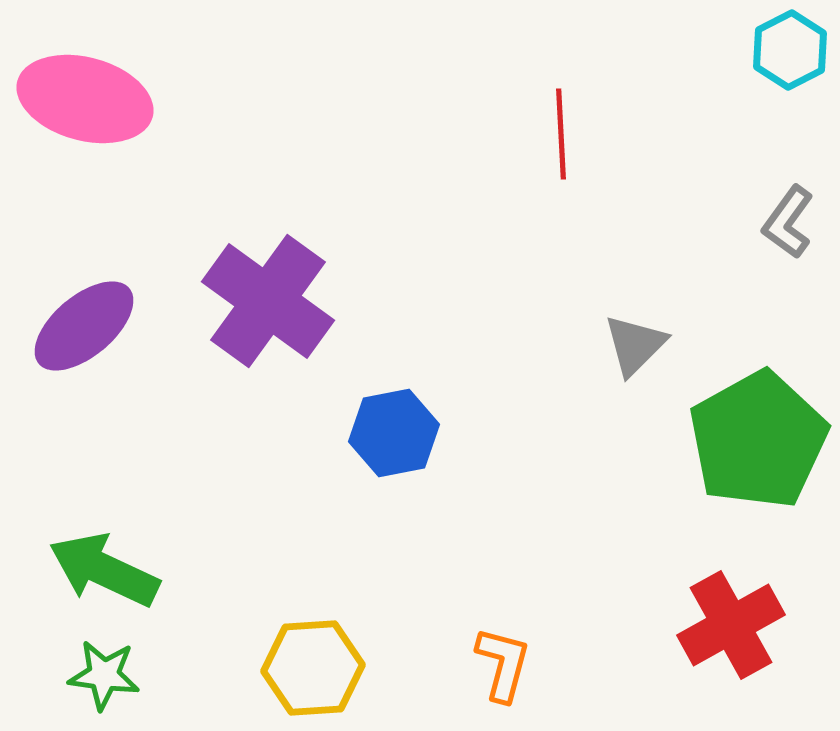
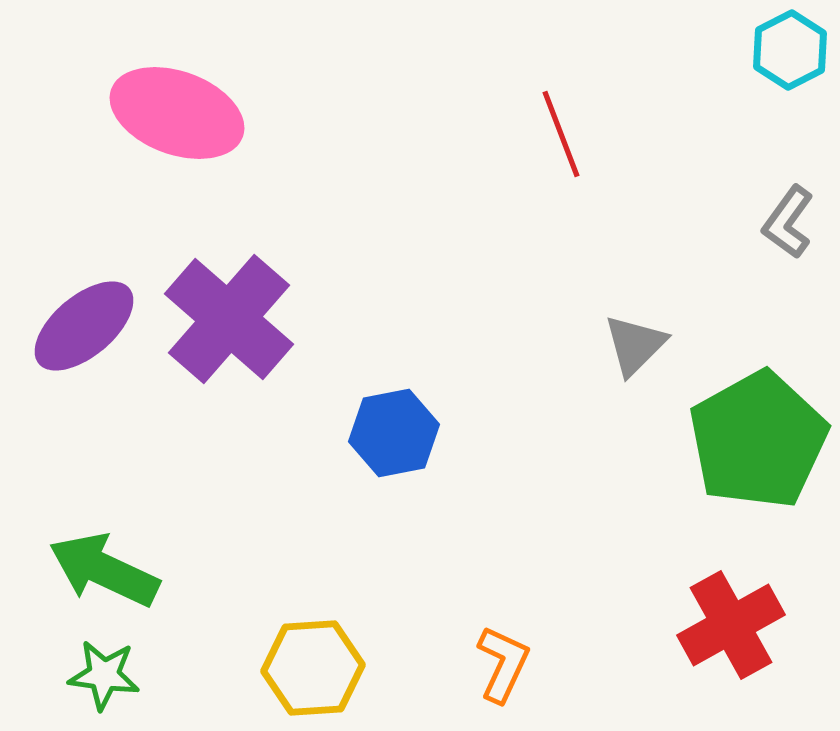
pink ellipse: moved 92 px right, 14 px down; rotated 5 degrees clockwise
red line: rotated 18 degrees counterclockwise
purple cross: moved 39 px left, 18 px down; rotated 5 degrees clockwise
orange L-shape: rotated 10 degrees clockwise
